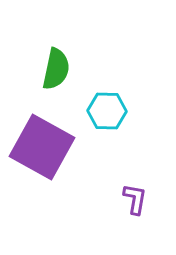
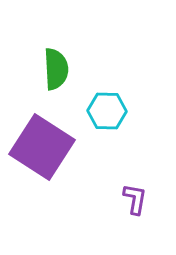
green semicircle: rotated 15 degrees counterclockwise
purple square: rotated 4 degrees clockwise
